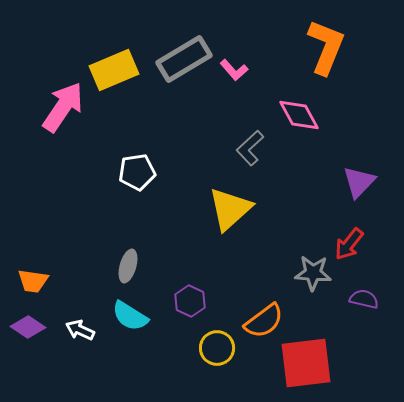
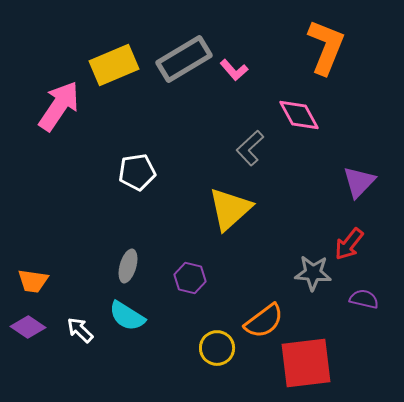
yellow rectangle: moved 5 px up
pink arrow: moved 4 px left, 1 px up
purple hexagon: moved 23 px up; rotated 12 degrees counterclockwise
cyan semicircle: moved 3 px left
white arrow: rotated 20 degrees clockwise
